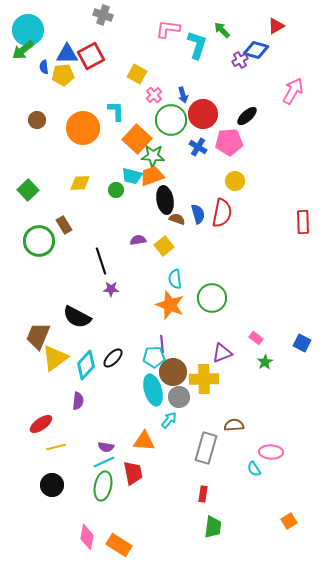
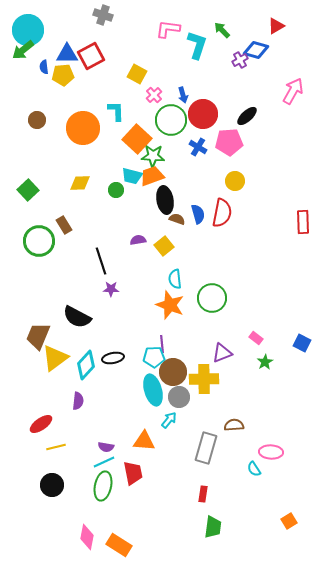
black ellipse at (113, 358): rotated 35 degrees clockwise
